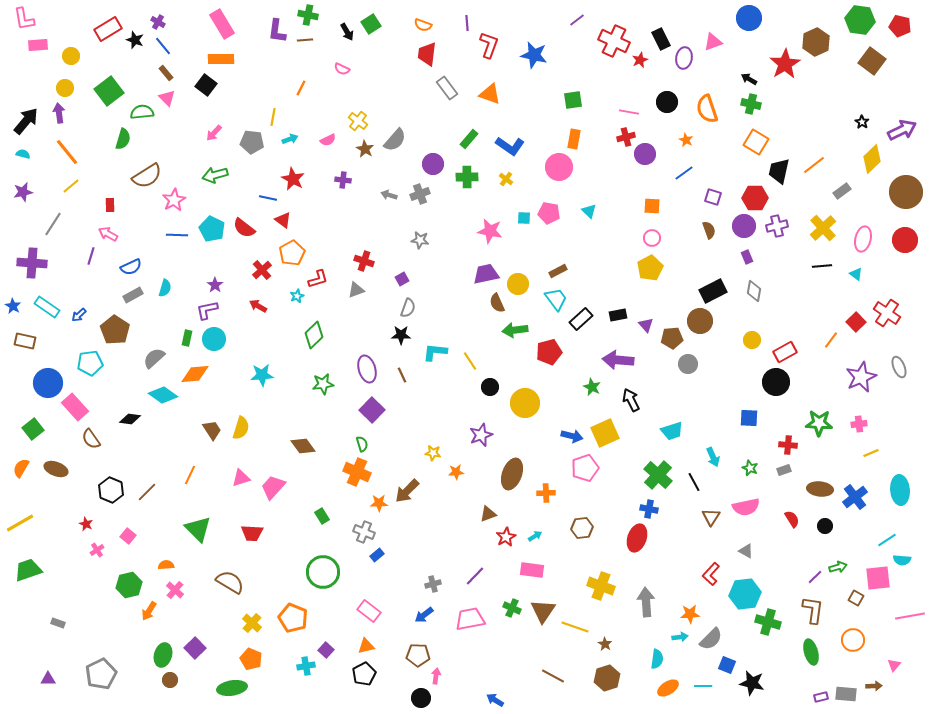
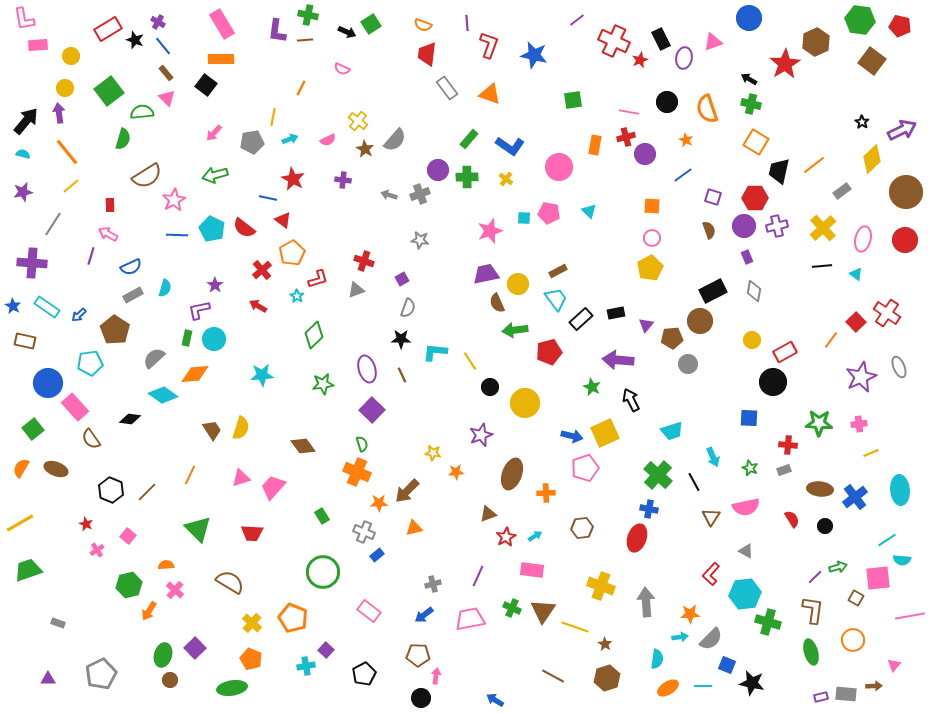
black arrow at (347, 32): rotated 36 degrees counterclockwise
orange rectangle at (574, 139): moved 21 px right, 6 px down
gray pentagon at (252, 142): rotated 15 degrees counterclockwise
purple circle at (433, 164): moved 5 px right, 6 px down
blue line at (684, 173): moved 1 px left, 2 px down
pink star at (490, 231): rotated 30 degrees counterclockwise
cyan star at (297, 296): rotated 16 degrees counterclockwise
purple L-shape at (207, 310): moved 8 px left
black rectangle at (618, 315): moved 2 px left, 2 px up
purple triangle at (646, 325): rotated 21 degrees clockwise
black star at (401, 335): moved 4 px down
black circle at (776, 382): moved 3 px left
purple line at (475, 576): moved 3 px right; rotated 20 degrees counterclockwise
orange triangle at (366, 646): moved 48 px right, 118 px up
